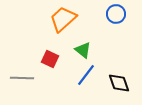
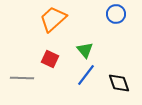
orange trapezoid: moved 10 px left
green triangle: moved 2 px right; rotated 12 degrees clockwise
